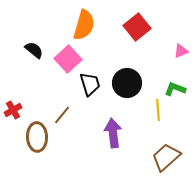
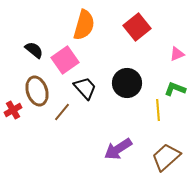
pink triangle: moved 4 px left, 3 px down
pink square: moved 3 px left, 1 px down; rotated 8 degrees clockwise
black trapezoid: moved 5 px left, 4 px down; rotated 25 degrees counterclockwise
brown line: moved 3 px up
purple arrow: moved 5 px right, 16 px down; rotated 116 degrees counterclockwise
brown ellipse: moved 46 px up; rotated 16 degrees counterclockwise
